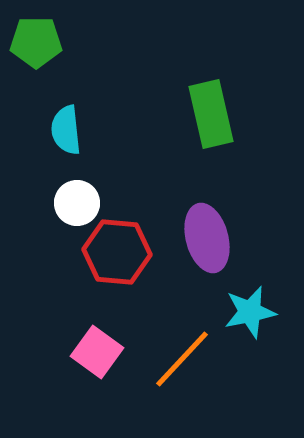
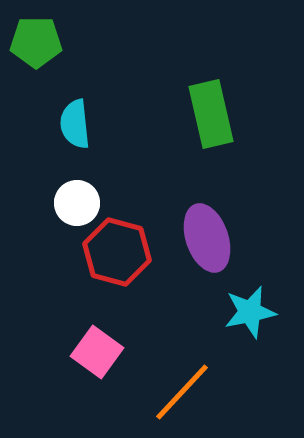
cyan semicircle: moved 9 px right, 6 px up
purple ellipse: rotated 4 degrees counterclockwise
red hexagon: rotated 10 degrees clockwise
orange line: moved 33 px down
